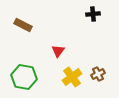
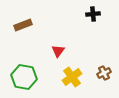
brown rectangle: rotated 48 degrees counterclockwise
brown cross: moved 6 px right, 1 px up
